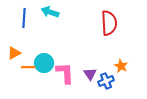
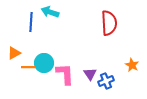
blue line: moved 7 px right, 4 px down
orange star: moved 11 px right, 1 px up
pink L-shape: moved 1 px down
